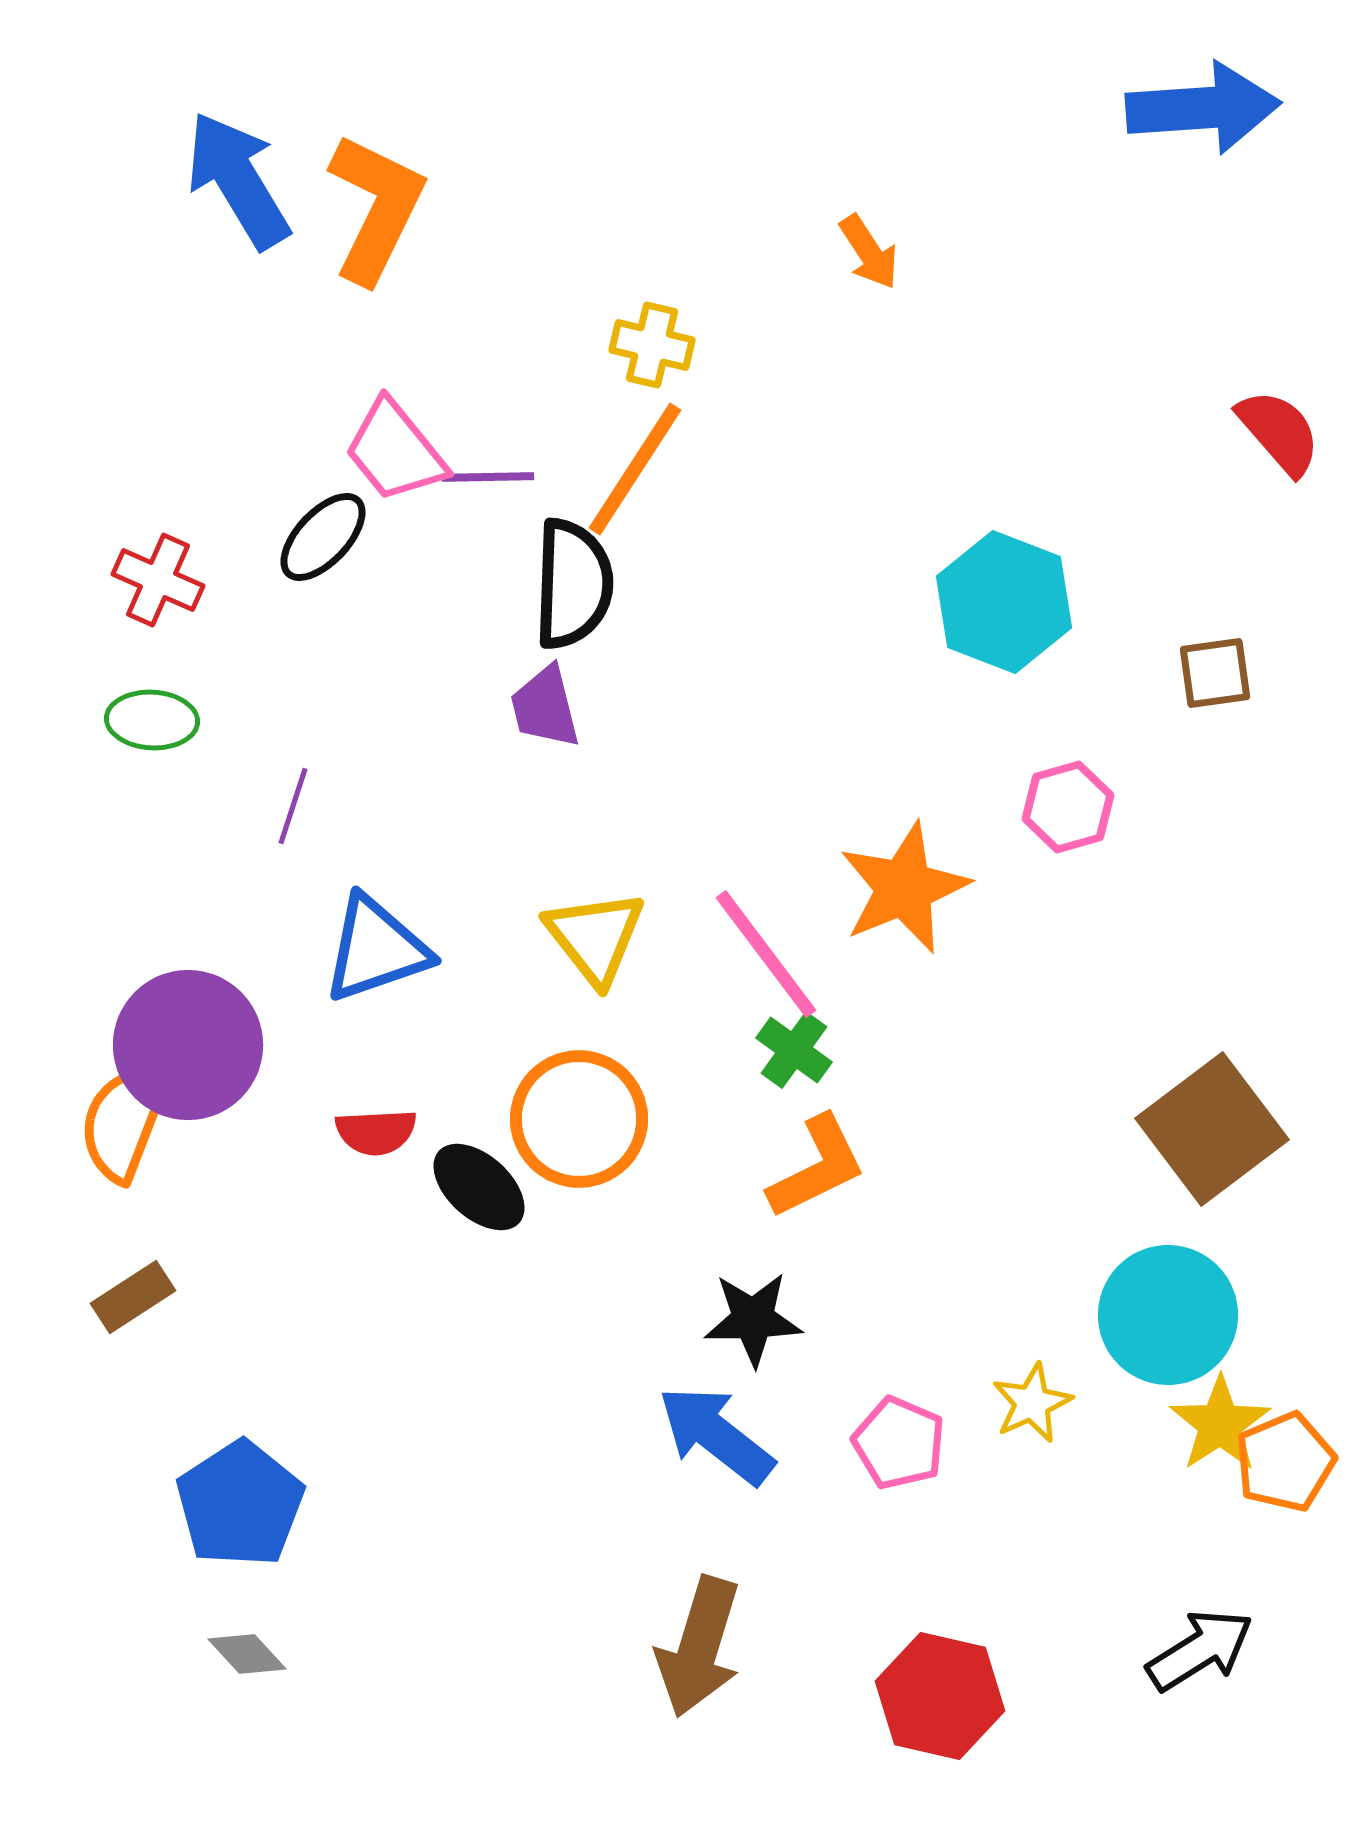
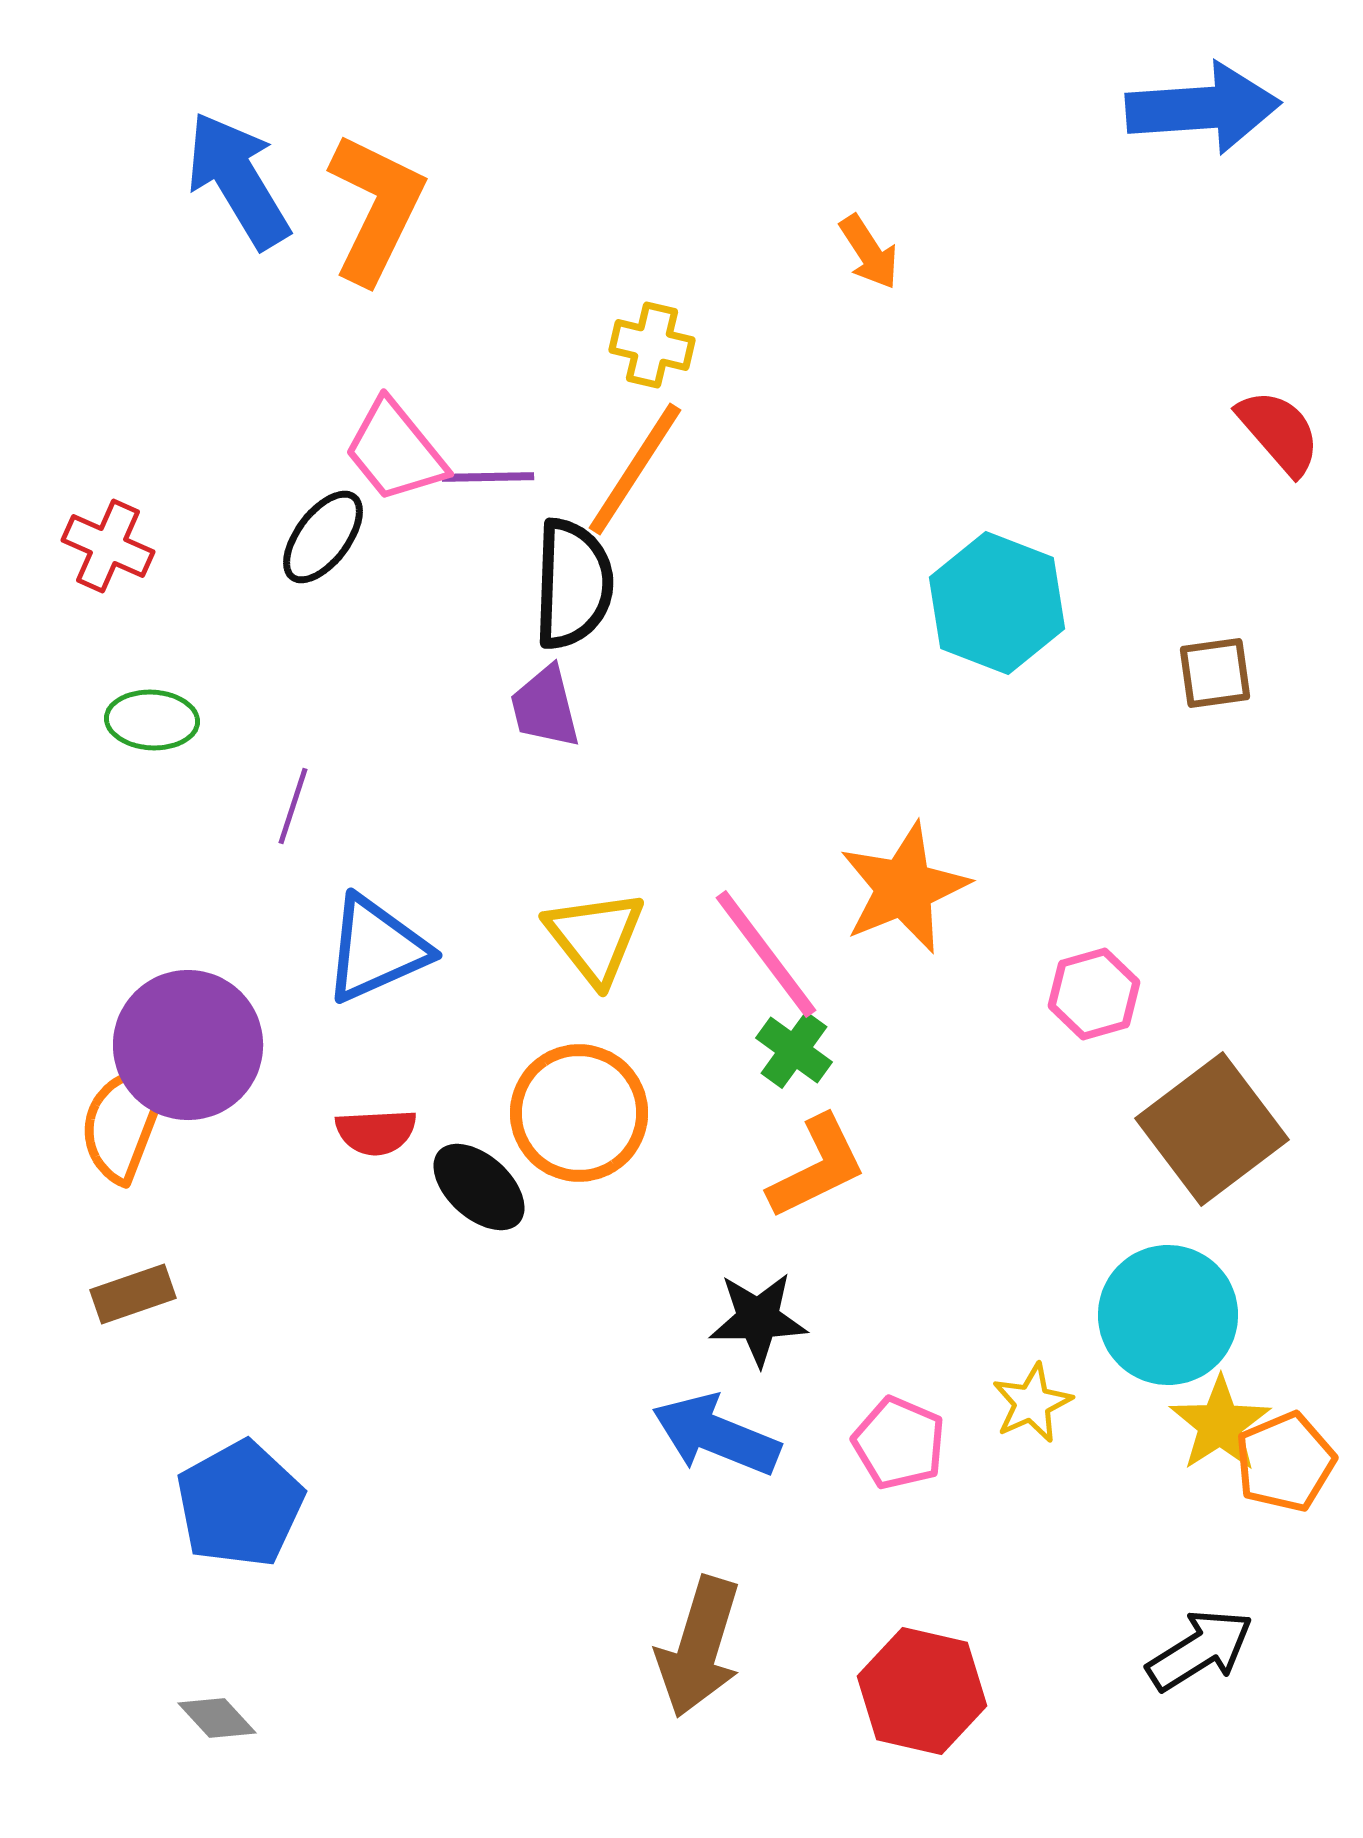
black ellipse at (323, 537): rotated 6 degrees counterclockwise
red cross at (158, 580): moved 50 px left, 34 px up
cyan hexagon at (1004, 602): moved 7 px left, 1 px down
pink hexagon at (1068, 807): moved 26 px right, 187 px down
blue triangle at (376, 949): rotated 5 degrees counterclockwise
orange circle at (579, 1119): moved 6 px up
brown rectangle at (133, 1297): moved 3 px up; rotated 14 degrees clockwise
black star at (753, 1319): moved 5 px right
blue arrow at (716, 1435): rotated 16 degrees counterclockwise
blue pentagon at (240, 1504): rotated 4 degrees clockwise
gray diamond at (247, 1654): moved 30 px left, 64 px down
red hexagon at (940, 1696): moved 18 px left, 5 px up
